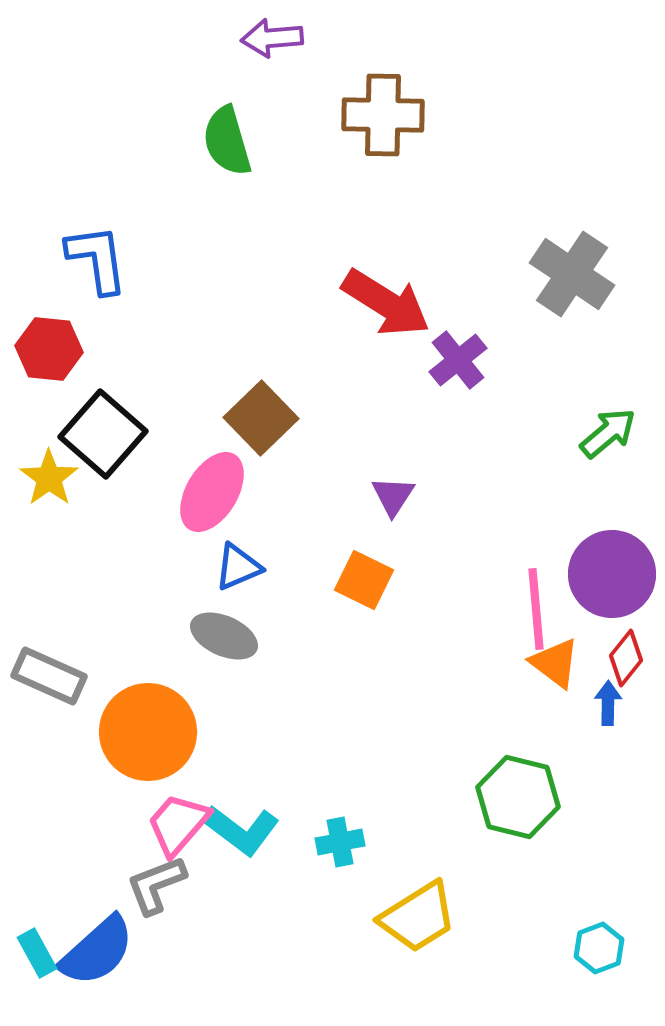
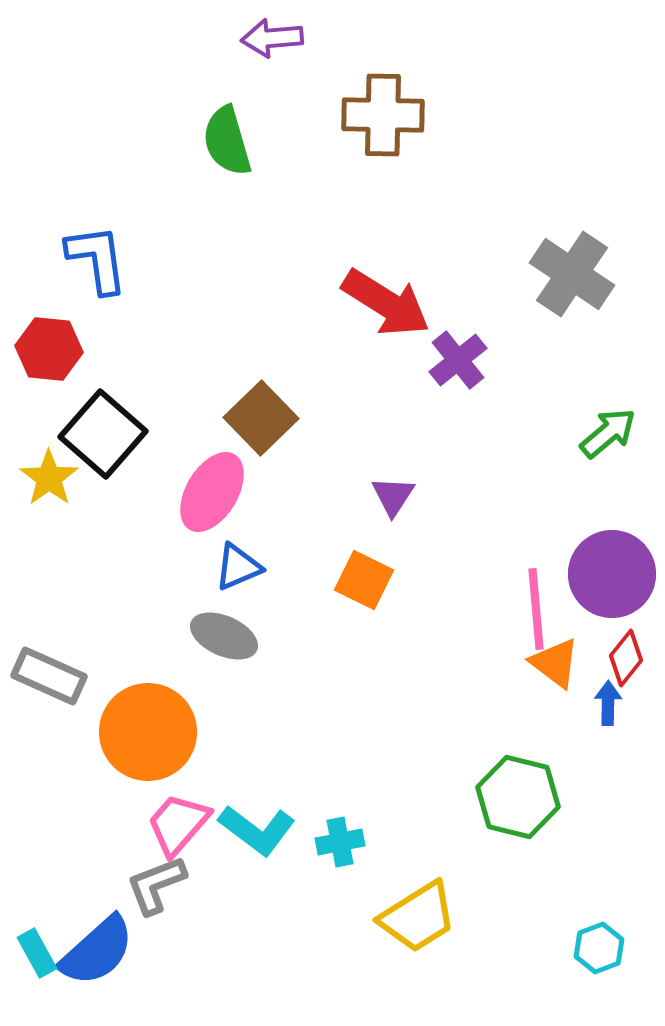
cyan L-shape: moved 16 px right
